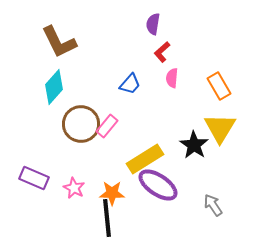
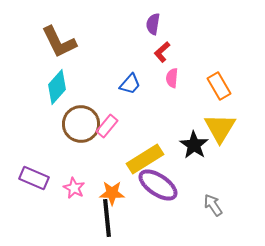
cyan diamond: moved 3 px right
